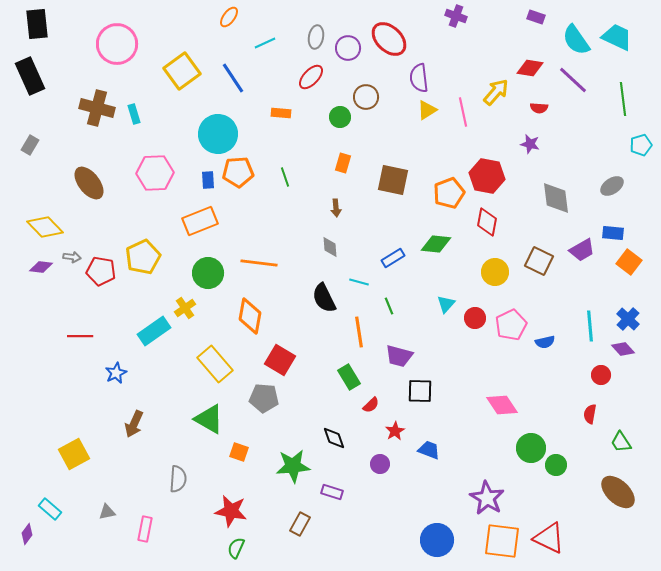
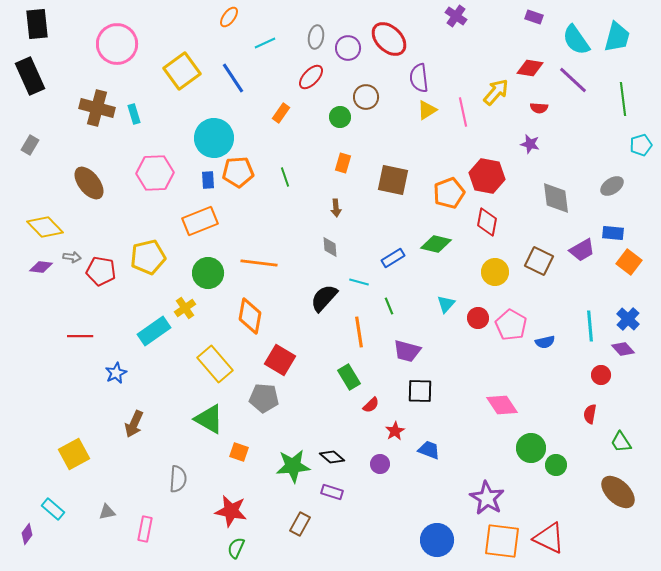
purple cross at (456, 16): rotated 15 degrees clockwise
purple rectangle at (536, 17): moved 2 px left
cyan trapezoid at (617, 37): rotated 80 degrees clockwise
orange rectangle at (281, 113): rotated 60 degrees counterclockwise
cyan circle at (218, 134): moved 4 px left, 4 px down
green diamond at (436, 244): rotated 8 degrees clockwise
yellow pentagon at (143, 257): moved 5 px right; rotated 12 degrees clockwise
black semicircle at (324, 298): rotated 68 degrees clockwise
red circle at (475, 318): moved 3 px right
pink pentagon at (511, 325): rotated 16 degrees counterclockwise
purple trapezoid at (399, 356): moved 8 px right, 5 px up
black diamond at (334, 438): moved 2 px left, 19 px down; rotated 30 degrees counterclockwise
cyan rectangle at (50, 509): moved 3 px right
